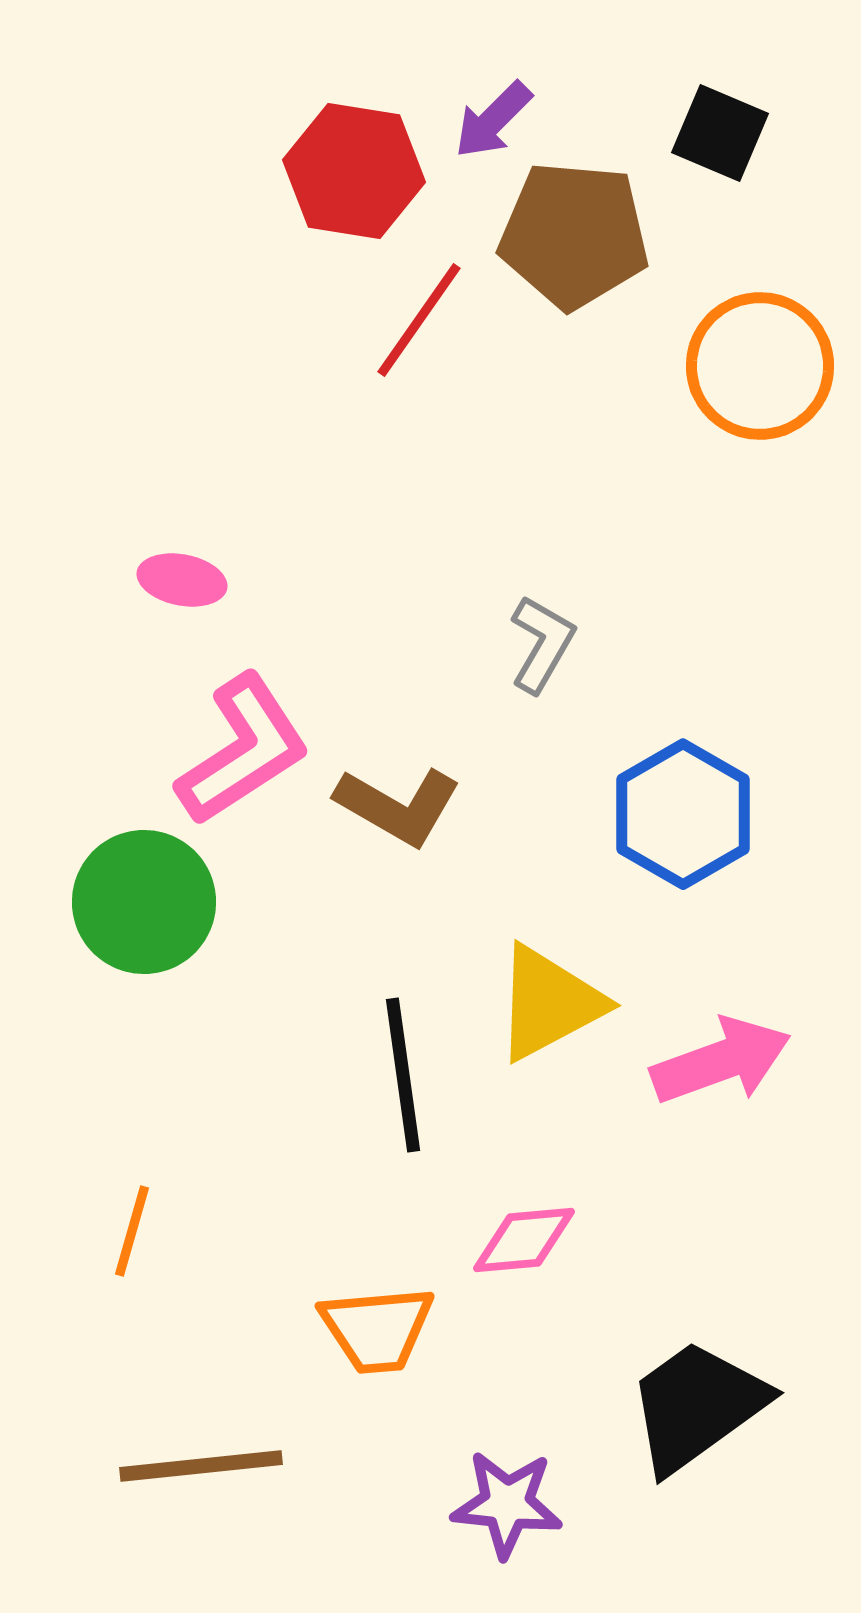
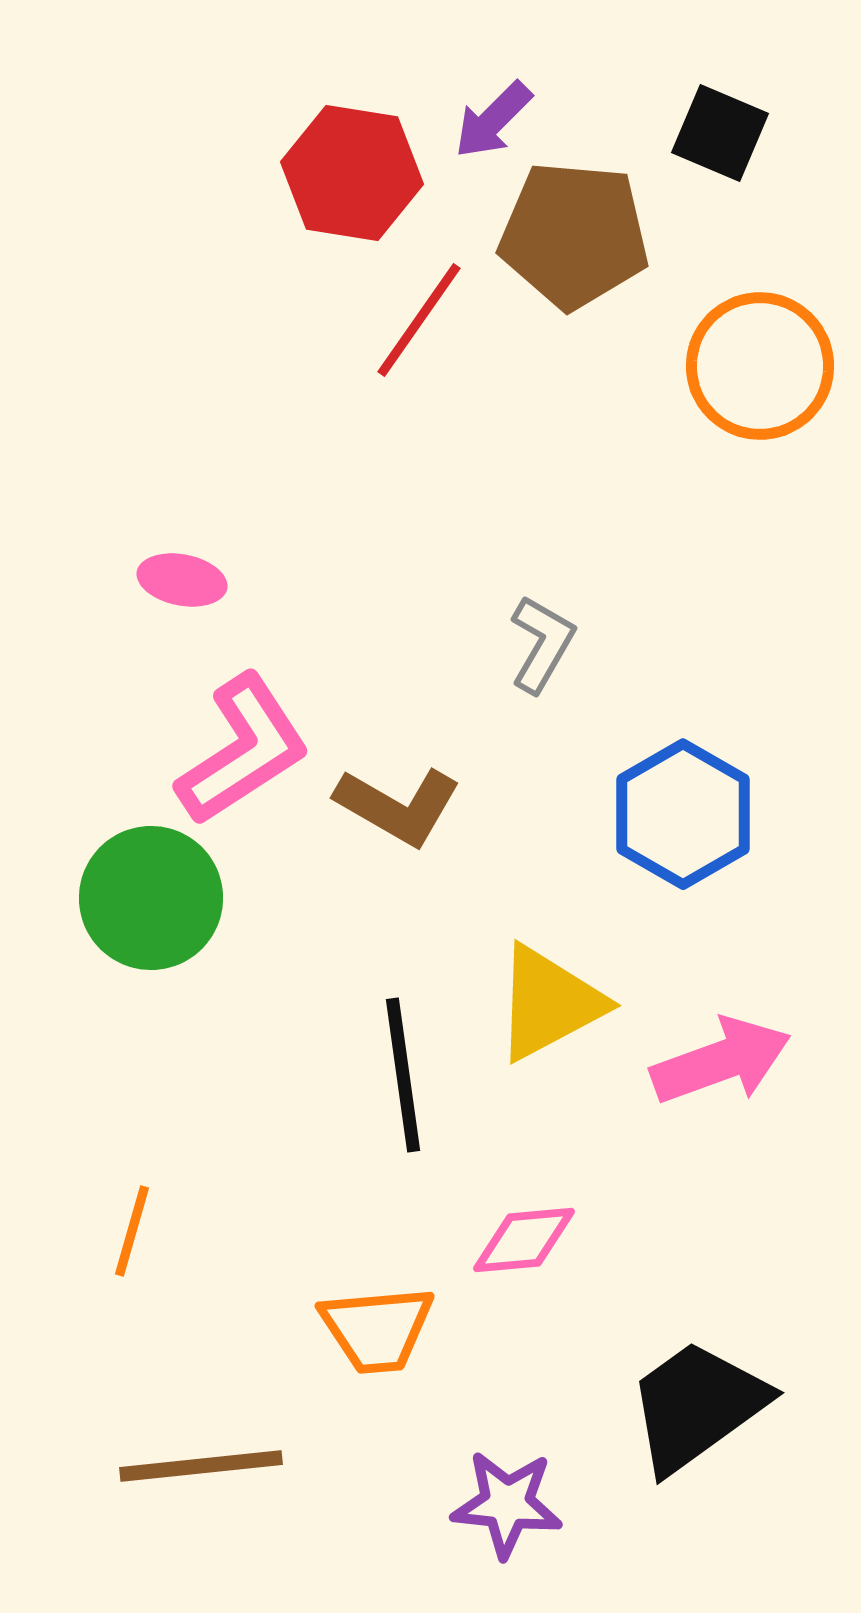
red hexagon: moved 2 px left, 2 px down
green circle: moved 7 px right, 4 px up
